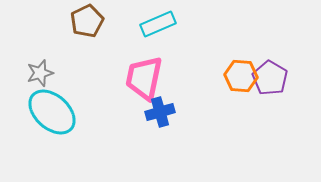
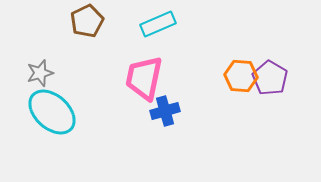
blue cross: moved 5 px right, 1 px up
